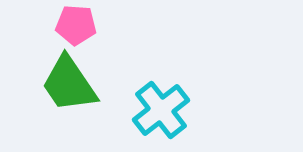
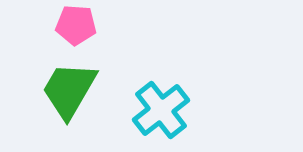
green trapezoid: moved 6 px down; rotated 64 degrees clockwise
